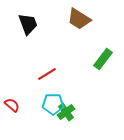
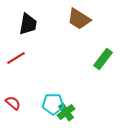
black trapezoid: rotated 30 degrees clockwise
red line: moved 31 px left, 16 px up
red semicircle: moved 1 px right, 2 px up
